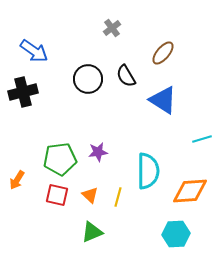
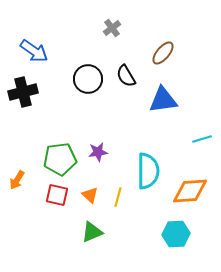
blue triangle: rotated 40 degrees counterclockwise
